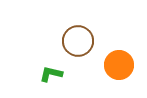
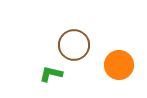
brown circle: moved 4 px left, 4 px down
